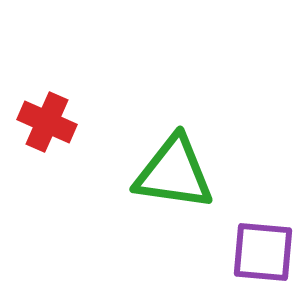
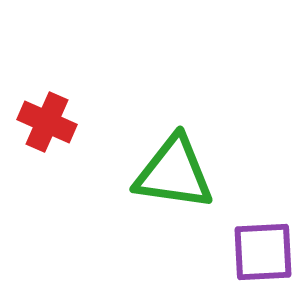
purple square: rotated 8 degrees counterclockwise
